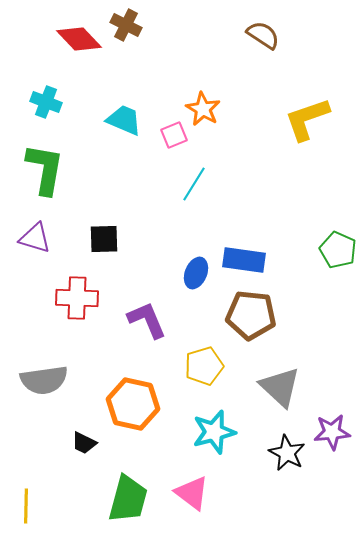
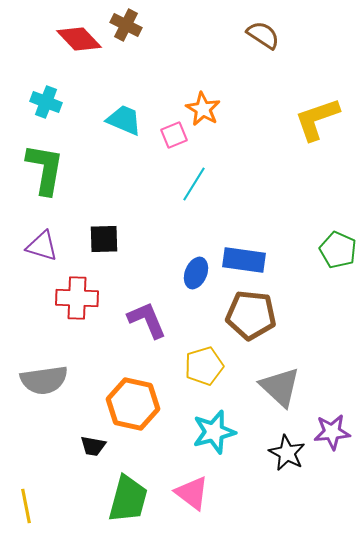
yellow L-shape: moved 10 px right
purple triangle: moved 7 px right, 8 px down
black trapezoid: moved 9 px right, 3 px down; rotated 16 degrees counterclockwise
yellow line: rotated 12 degrees counterclockwise
